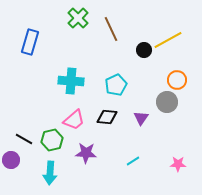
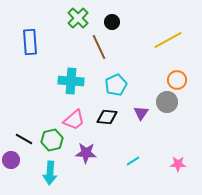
brown line: moved 12 px left, 18 px down
blue rectangle: rotated 20 degrees counterclockwise
black circle: moved 32 px left, 28 px up
purple triangle: moved 5 px up
